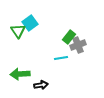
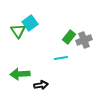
gray cross: moved 6 px right, 5 px up
